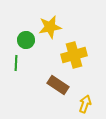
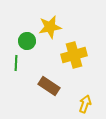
green circle: moved 1 px right, 1 px down
brown rectangle: moved 9 px left, 1 px down
